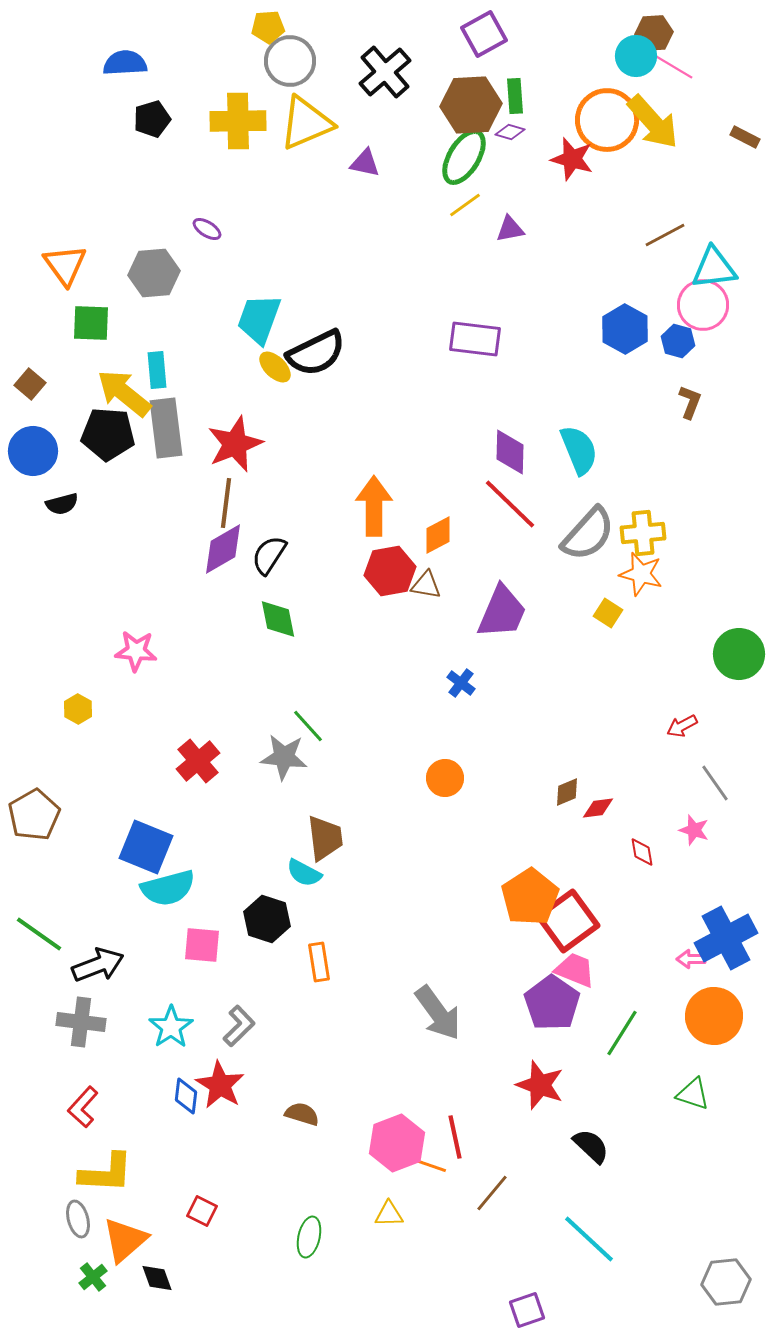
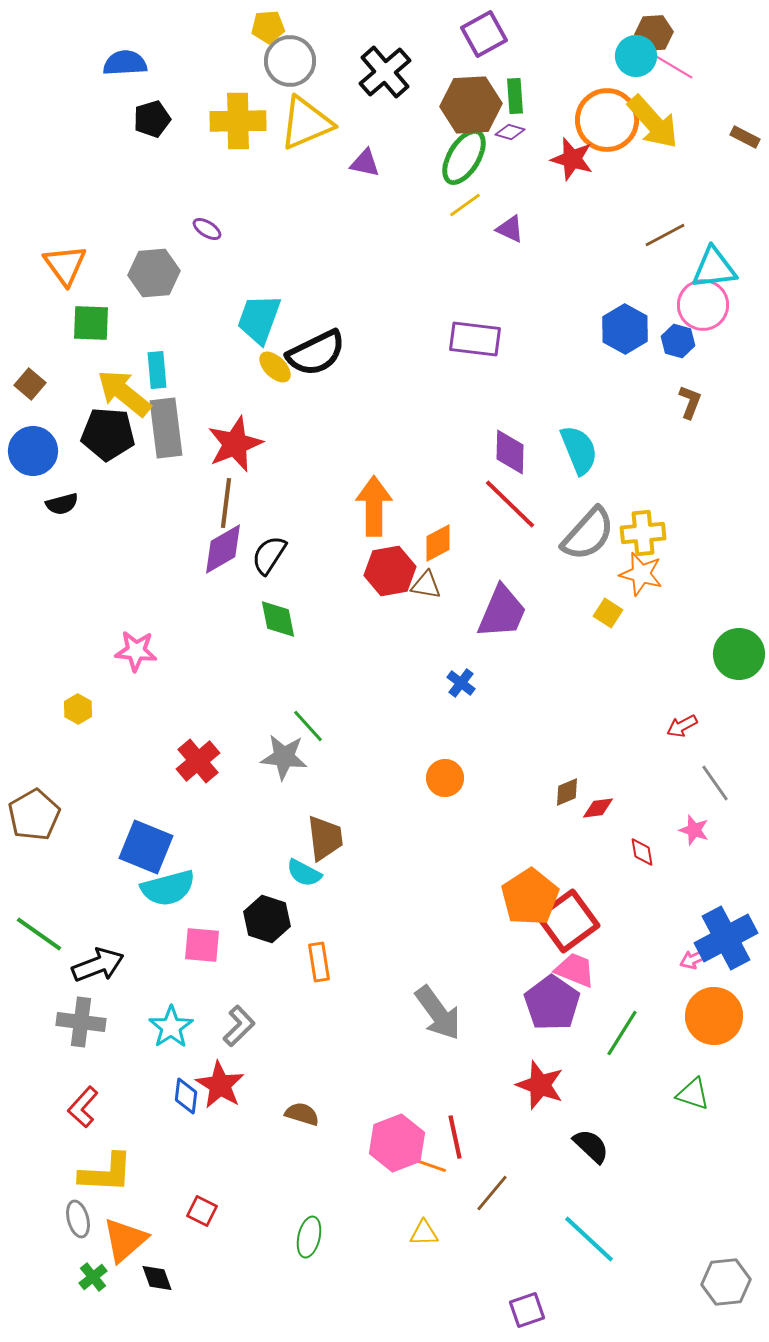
purple triangle at (510, 229): rotated 36 degrees clockwise
orange diamond at (438, 535): moved 8 px down
pink arrow at (691, 959): moved 3 px right; rotated 24 degrees counterclockwise
yellow triangle at (389, 1214): moved 35 px right, 19 px down
